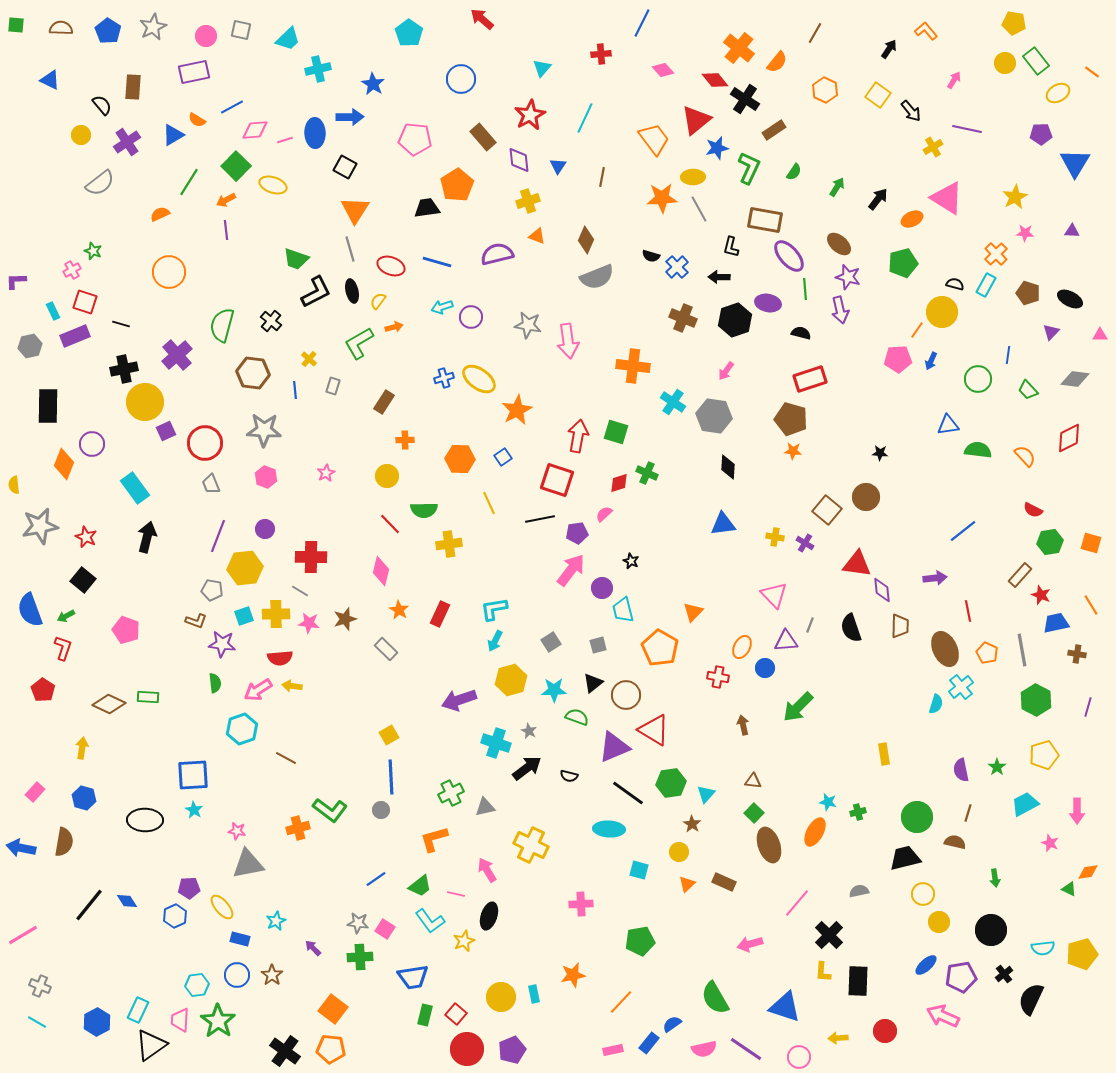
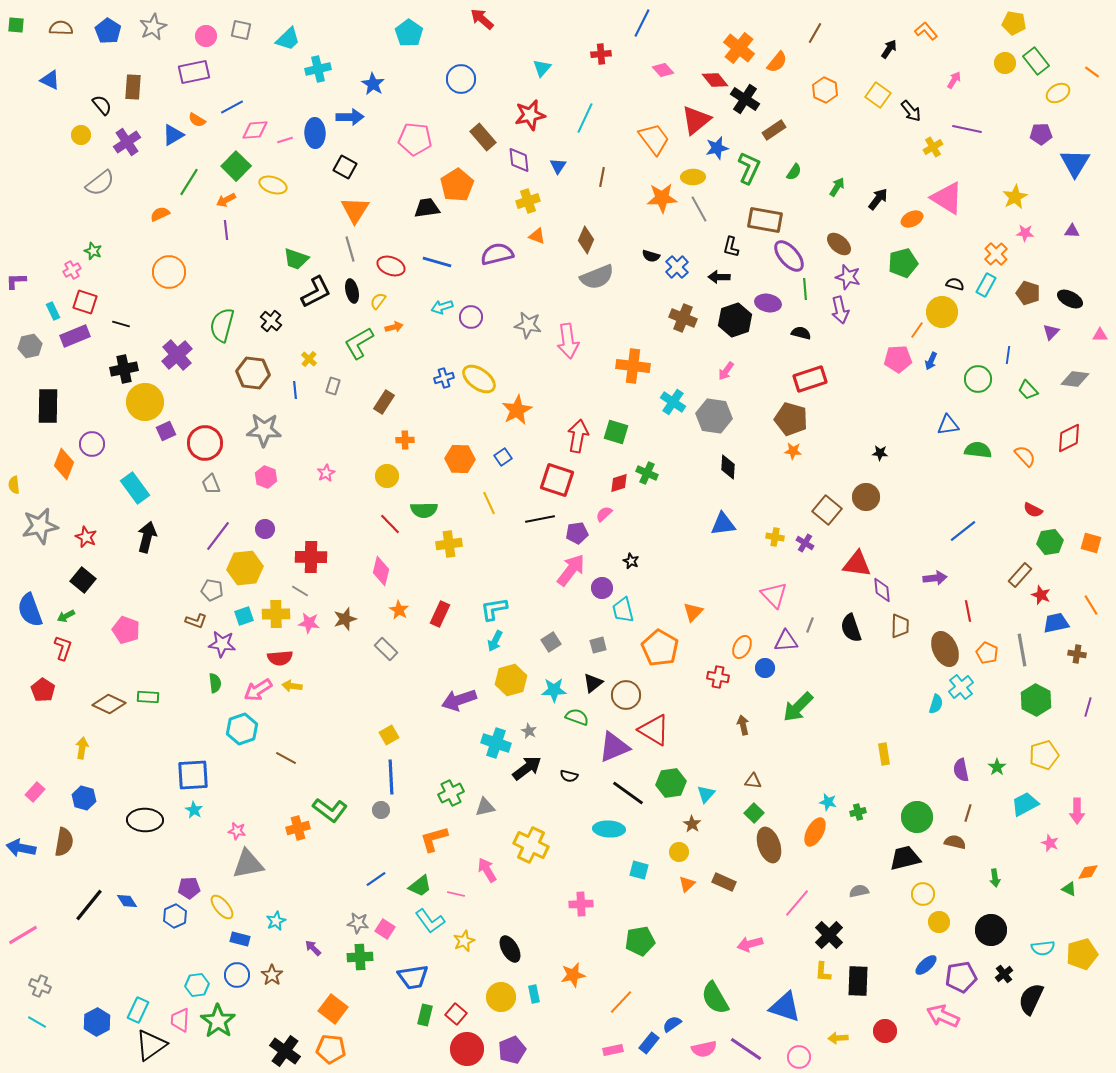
red star at (530, 115): rotated 16 degrees clockwise
purple line at (218, 536): rotated 16 degrees clockwise
black ellipse at (489, 916): moved 21 px right, 33 px down; rotated 48 degrees counterclockwise
